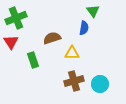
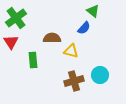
green triangle: rotated 16 degrees counterclockwise
green cross: rotated 15 degrees counterclockwise
blue semicircle: rotated 32 degrees clockwise
brown semicircle: rotated 18 degrees clockwise
yellow triangle: moved 1 px left, 2 px up; rotated 14 degrees clockwise
green rectangle: rotated 14 degrees clockwise
cyan circle: moved 9 px up
